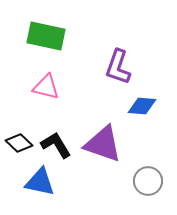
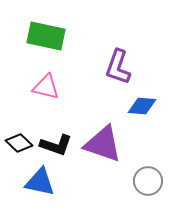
black L-shape: rotated 140 degrees clockwise
